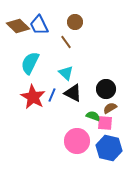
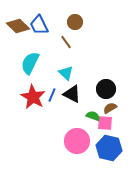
black triangle: moved 1 px left, 1 px down
